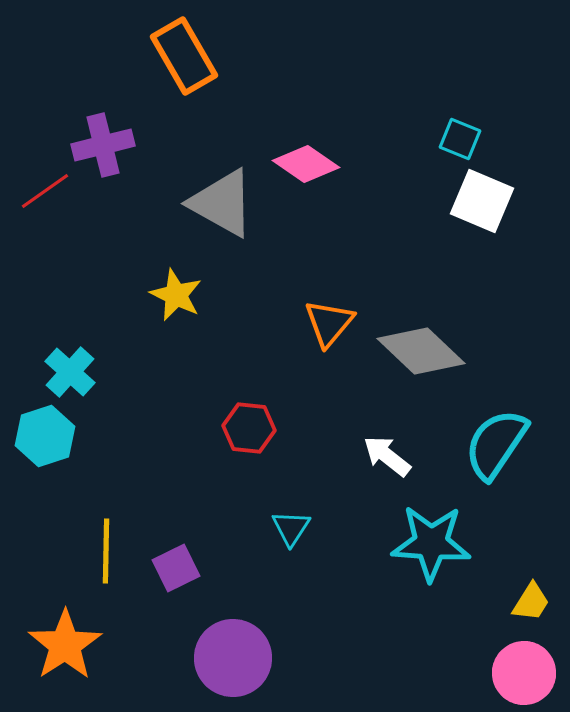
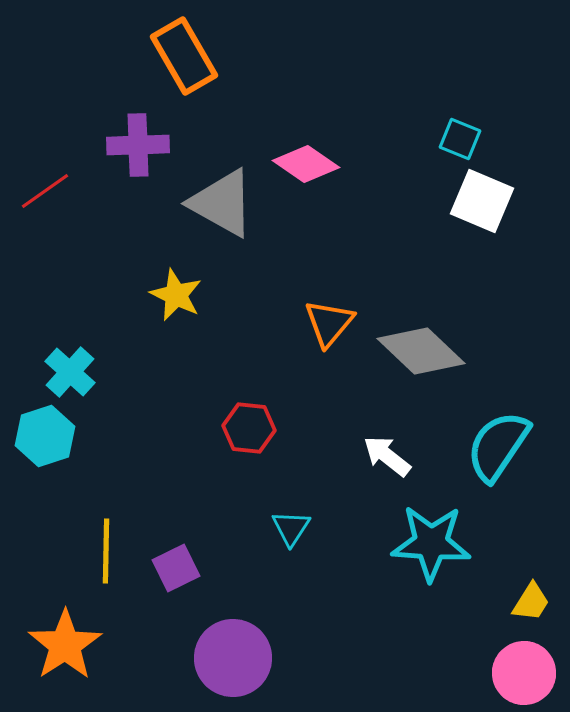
purple cross: moved 35 px right; rotated 12 degrees clockwise
cyan semicircle: moved 2 px right, 2 px down
